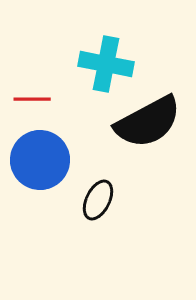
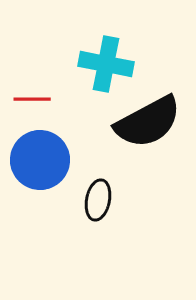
black ellipse: rotated 15 degrees counterclockwise
